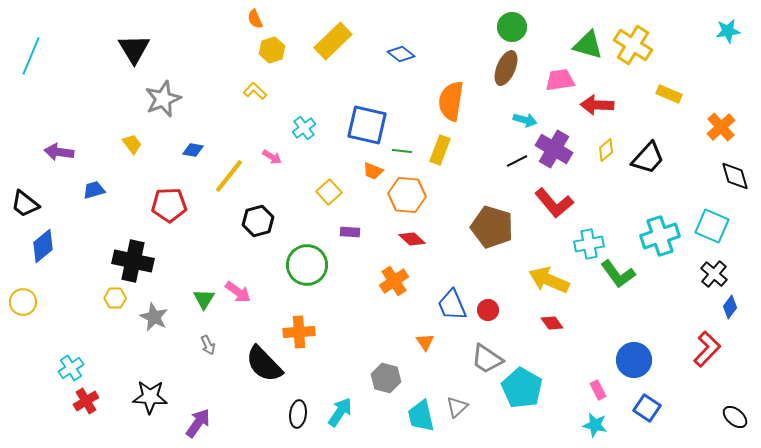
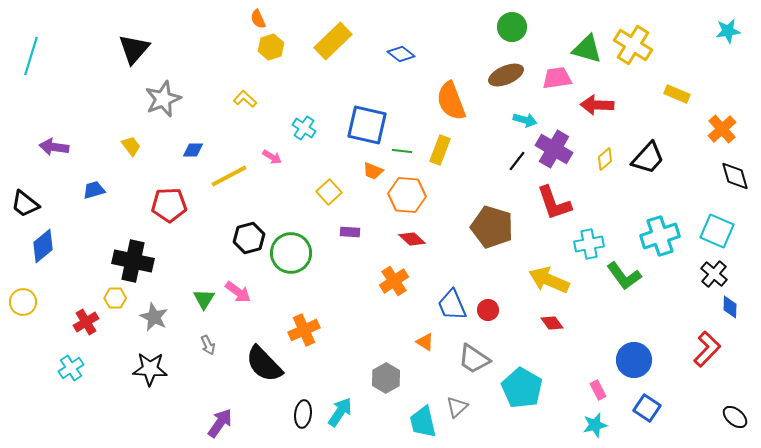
orange semicircle at (255, 19): moved 3 px right
green triangle at (588, 45): moved 1 px left, 4 px down
black triangle at (134, 49): rotated 12 degrees clockwise
yellow hexagon at (272, 50): moved 1 px left, 3 px up
cyan line at (31, 56): rotated 6 degrees counterclockwise
brown ellipse at (506, 68): moved 7 px down; rotated 44 degrees clockwise
pink trapezoid at (560, 80): moved 3 px left, 2 px up
yellow L-shape at (255, 91): moved 10 px left, 8 px down
yellow rectangle at (669, 94): moved 8 px right
orange semicircle at (451, 101): rotated 30 degrees counterclockwise
orange cross at (721, 127): moved 1 px right, 2 px down
cyan cross at (304, 128): rotated 20 degrees counterclockwise
yellow trapezoid at (132, 144): moved 1 px left, 2 px down
blue diamond at (193, 150): rotated 10 degrees counterclockwise
yellow diamond at (606, 150): moved 1 px left, 9 px down
purple arrow at (59, 152): moved 5 px left, 5 px up
black line at (517, 161): rotated 25 degrees counterclockwise
yellow line at (229, 176): rotated 24 degrees clockwise
red L-shape at (554, 203): rotated 21 degrees clockwise
black hexagon at (258, 221): moved 9 px left, 17 px down
cyan square at (712, 226): moved 5 px right, 5 px down
green circle at (307, 265): moved 16 px left, 12 px up
green L-shape at (618, 274): moved 6 px right, 2 px down
blue diamond at (730, 307): rotated 35 degrees counterclockwise
orange cross at (299, 332): moved 5 px right, 2 px up; rotated 20 degrees counterclockwise
orange triangle at (425, 342): rotated 24 degrees counterclockwise
gray trapezoid at (487, 359): moved 13 px left
gray hexagon at (386, 378): rotated 16 degrees clockwise
black star at (150, 397): moved 28 px up
red cross at (86, 401): moved 79 px up
black ellipse at (298, 414): moved 5 px right
cyan trapezoid at (421, 416): moved 2 px right, 6 px down
purple arrow at (198, 423): moved 22 px right
cyan star at (595, 425): rotated 25 degrees counterclockwise
